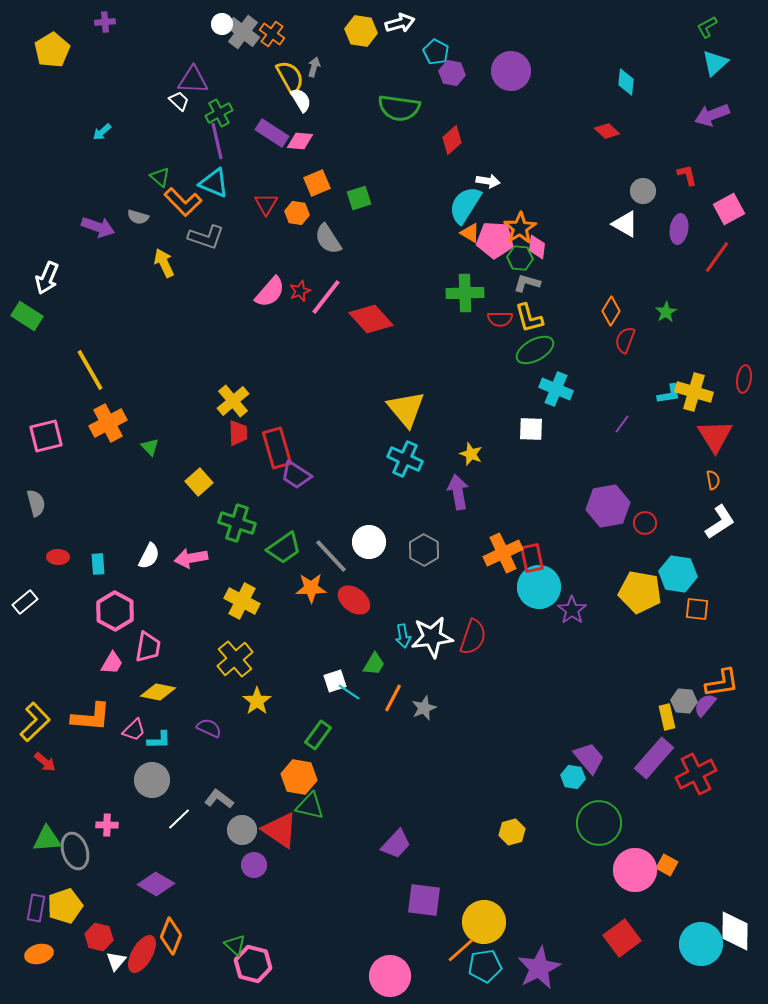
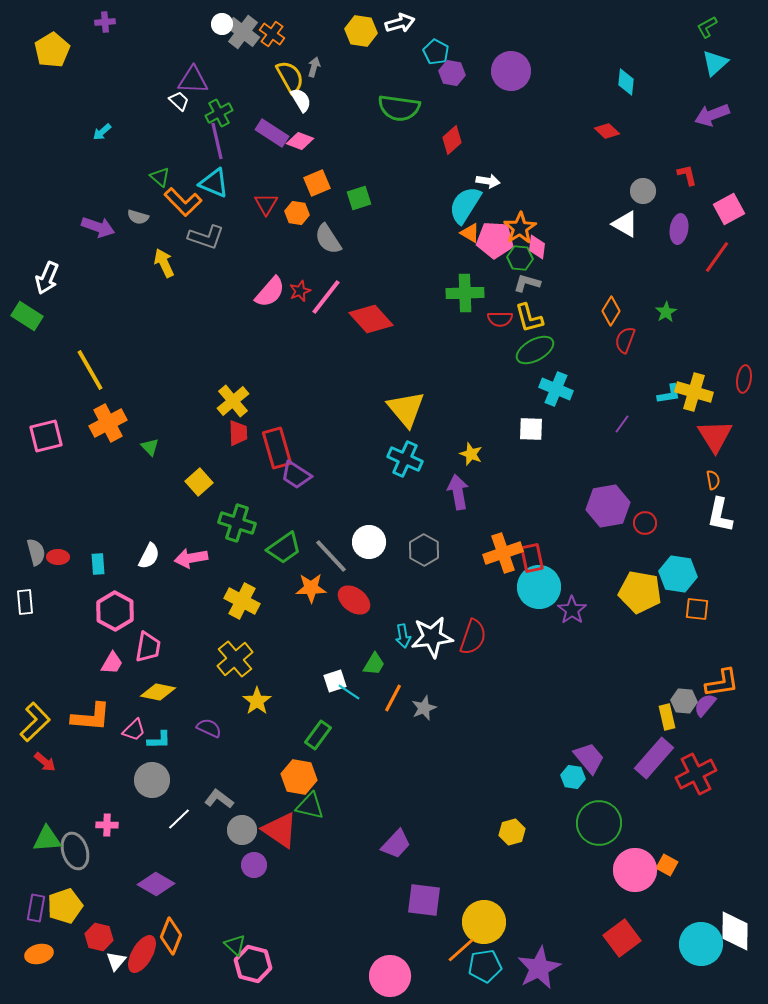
pink diamond at (300, 141): rotated 16 degrees clockwise
gray semicircle at (36, 503): moved 49 px down
white L-shape at (720, 522): moved 7 px up; rotated 135 degrees clockwise
orange cross at (503, 553): rotated 6 degrees clockwise
white rectangle at (25, 602): rotated 55 degrees counterclockwise
